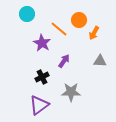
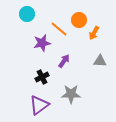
purple star: rotated 30 degrees clockwise
gray star: moved 2 px down
